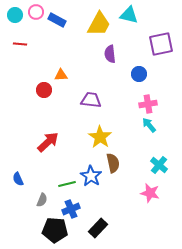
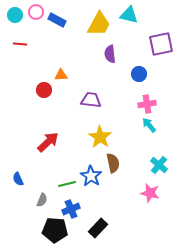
pink cross: moved 1 px left
